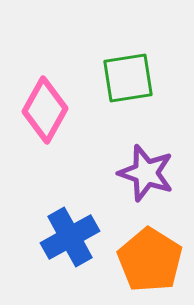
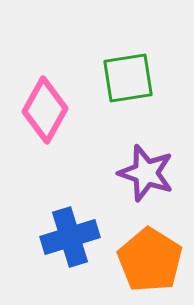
blue cross: rotated 12 degrees clockwise
